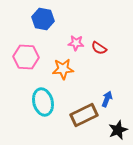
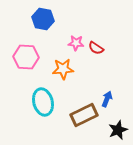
red semicircle: moved 3 px left
